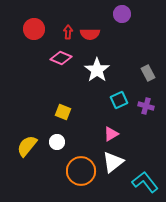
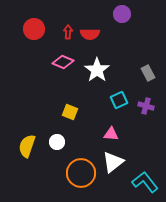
pink diamond: moved 2 px right, 4 px down
yellow square: moved 7 px right
pink triangle: rotated 35 degrees clockwise
yellow semicircle: rotated 20 degrees counterclockwise
orange circle: moved 2 px down
